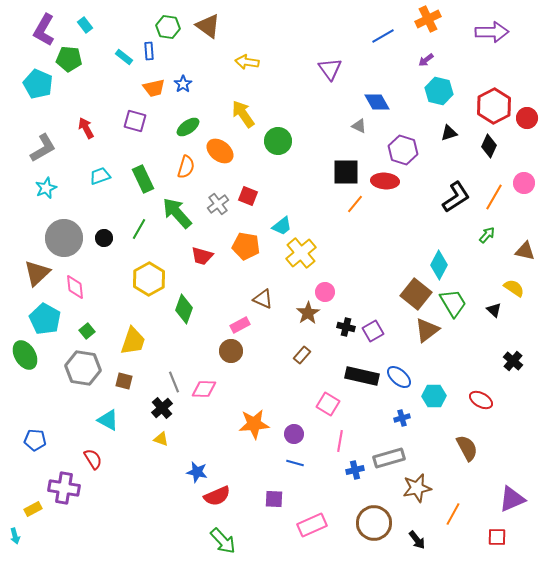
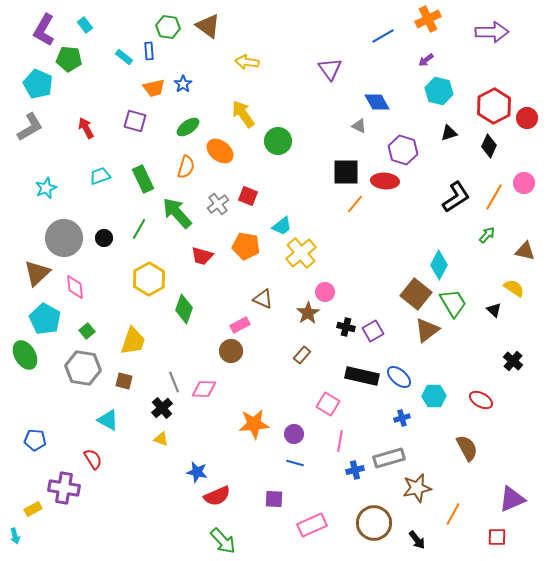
gray L-shape at (43, 148): moved 13 px left, 21 px up
